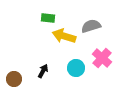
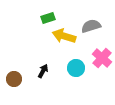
green rectangle: rotated 24 degrees counterclockwise
